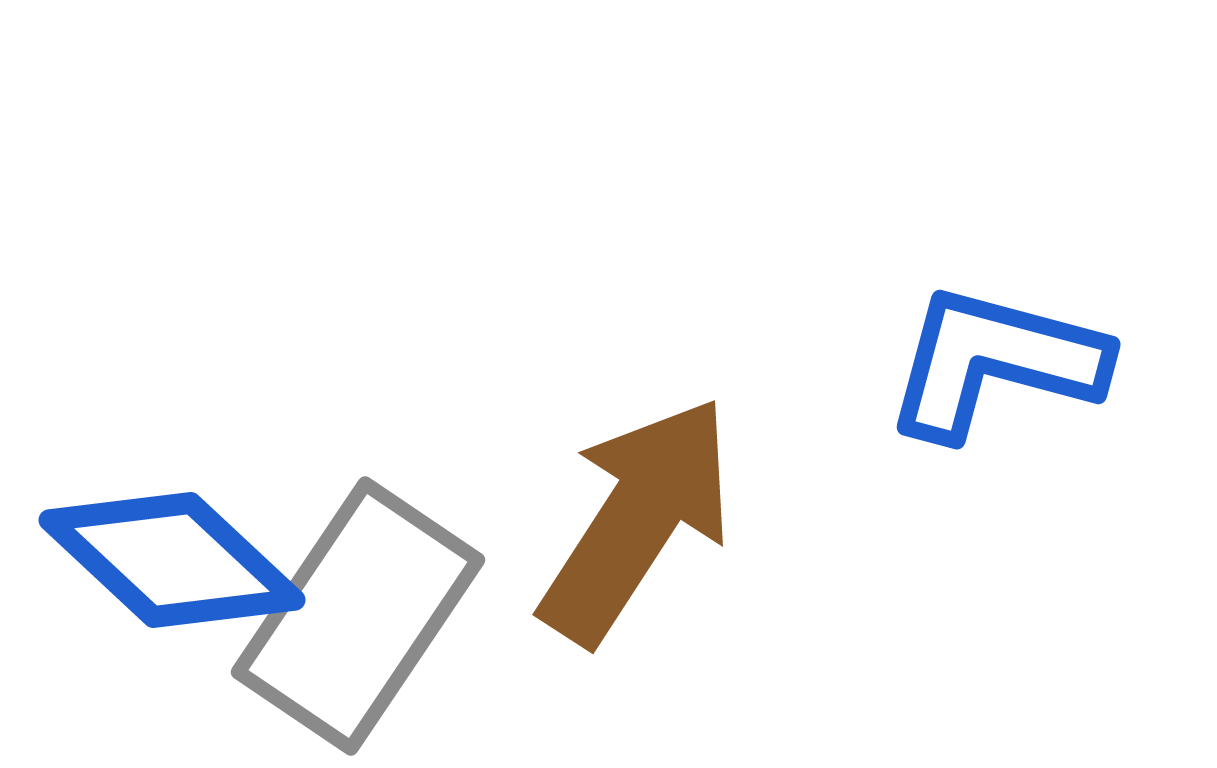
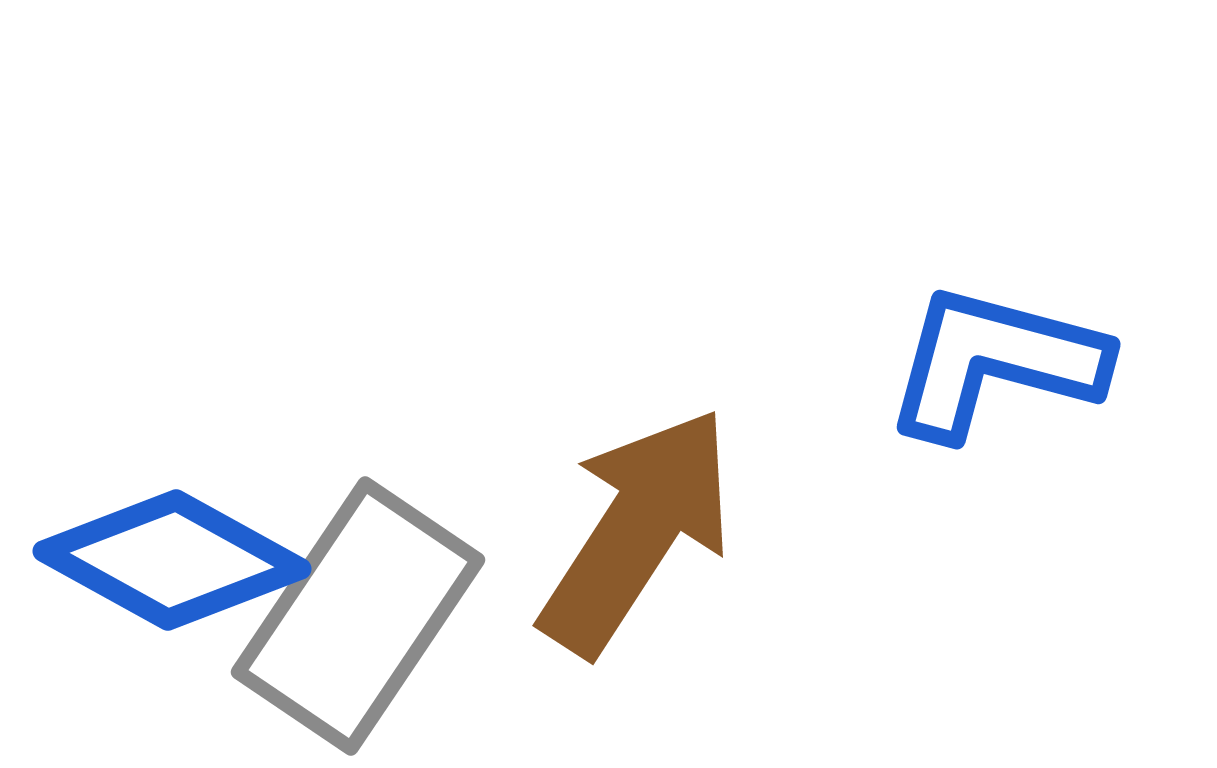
brown arrow: moved 11 px down
blue diamond: rotated 14 degrees counterclockwise
